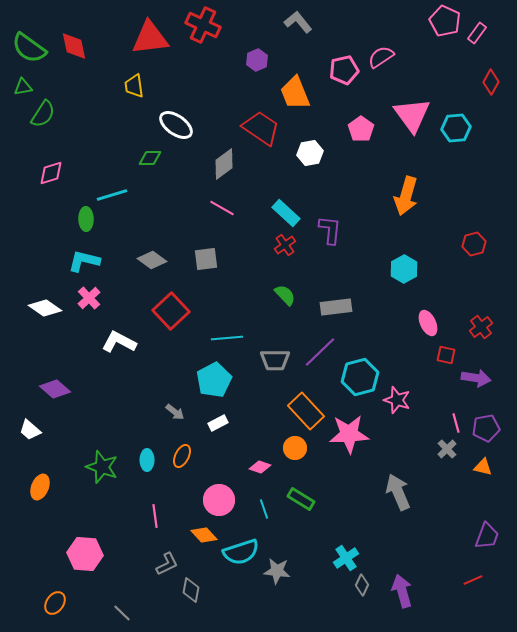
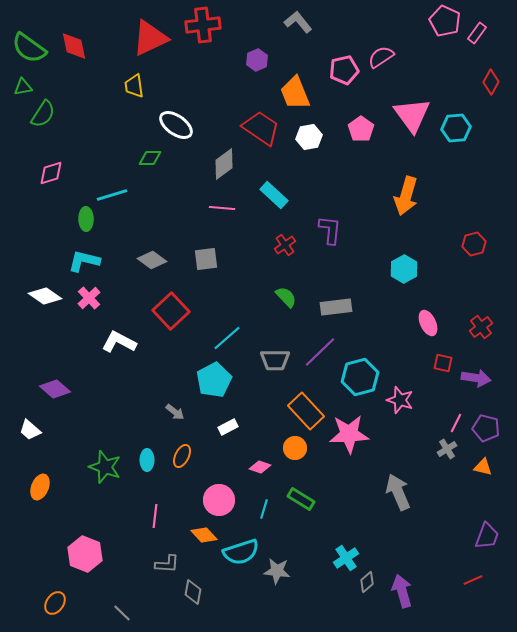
red cross at (203, 25): rotated 32 degrees counterclockwise
red triangle at (150, 38): rotated 18 degrees counterclockwise
white hexagon at (310, 153): moved 1 px left, 16 px up
pink line at (222, 208): rotated 25 degrees counterclockwise
cyan rectangle at (286, 213): moved 12 px left, 18 px up
green semicircle at (285, 295): moved 1 px right, 2 px down
white diamond at (45, 308): moved 12 px up
cyan line at (227, 338): rotated 36 degrees counterclockwise
red square at (446, 355): moved 3 px left, 8 px down
pink star at (397, 400): moved 3 px right
white rectangle at (218, 423): moved 10 px right, 4 px down
pink line at (456, 423): rotated 42 degrees clockwise
purple pentagon at (486, 428): rotated 24 degrees clockwise
gray cross at (447, 449): rotated 12 degrees clockwise
green star at (102, 467): moved 3 px right
cyan line at (264, 509): rotated 36 degrees clockwise
pink line at (155, 516): rotated 15 degrees clockwise
pink hexagon at (85, 554): rotated 16 degrees clockwise
gray L-shape at (167, 564): rotated 30 degrees clockwise
gray diamond at (362, 585): moved 5 px right, 3 px up; rotated 25 degrees clockwise
gray diamond at (191, 590): moved 2 px right, 2 px down
